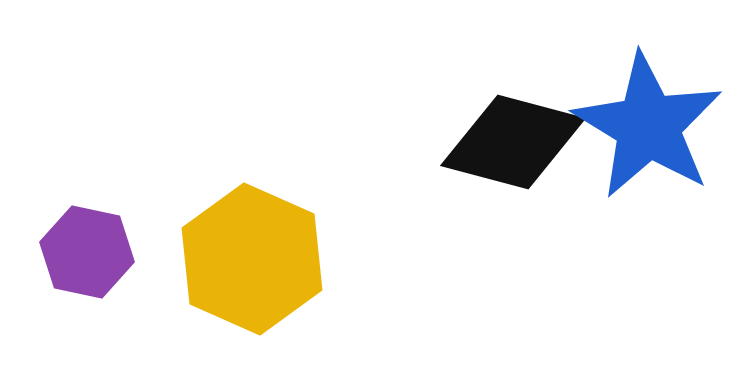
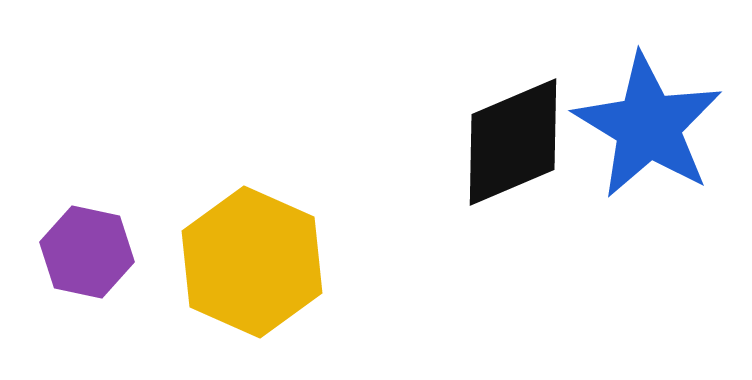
black diamond: rotated 38 degrees counterclockwise
yellow hexagon: moved 3 px down
